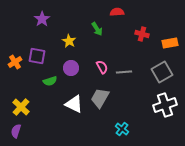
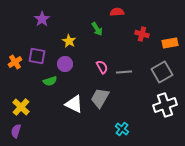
purple circle: moved 6 px left, 4 px up
